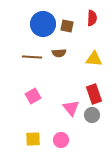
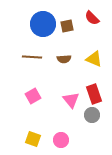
red semicircle: rotated 133 degrees clockwise
brown square: rotated 24 degrees counterclockwise
brown semicircle: moved 5 px right, 6 px down
yellow triangle: rotated 18 degrees clockwise
pink triangle: moved 8 px up
yellow square: rotated 21 degrees clockwise
